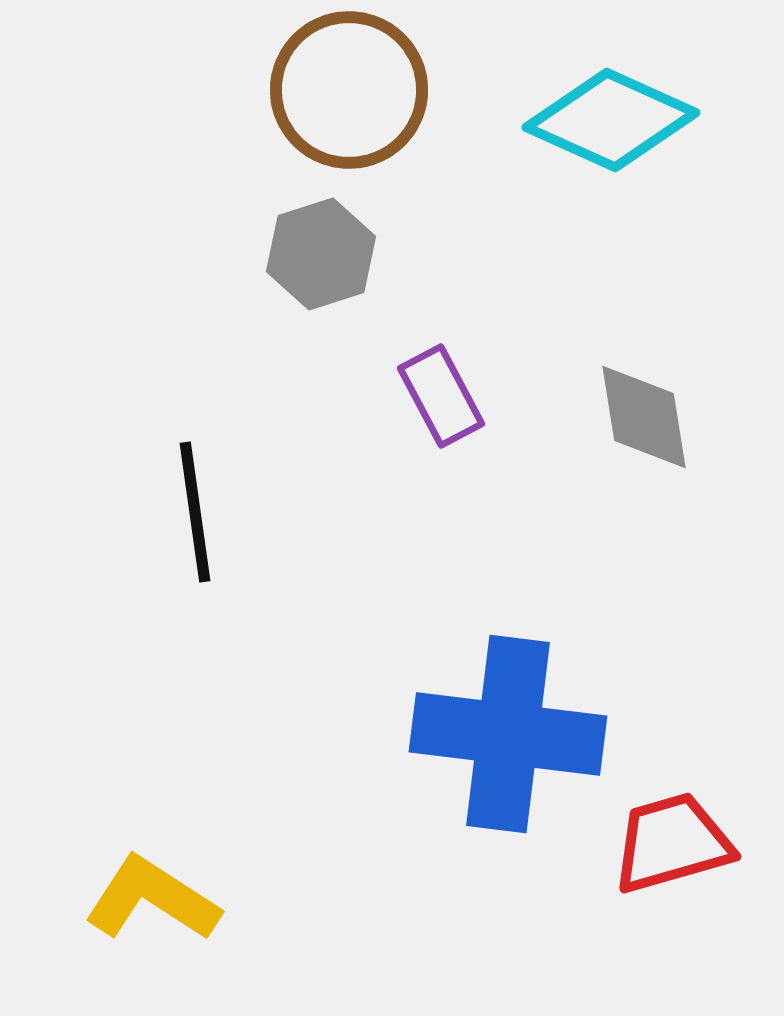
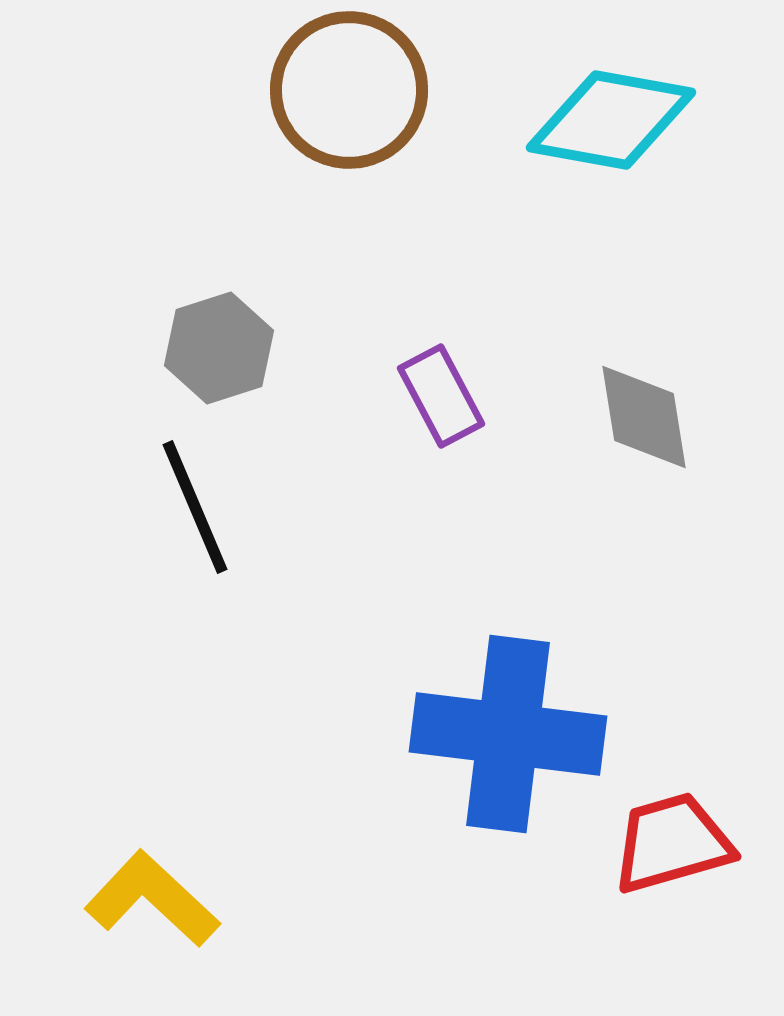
cyan diamond: rotated 14 degrees counterclockwise
gray hexagon: moved 102 px left, 94 px down
black line: moved 5 px up; rotated 15 degrees counterclockwise
yellow L-shape: rotated 10 degrees clockwise
